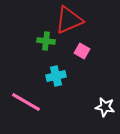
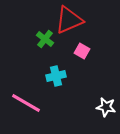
green cross: moved 1 px left, 2 px up; rotated 30 degrees clockwise
pink line: moved 1 px down
white star: moved 1 px right
